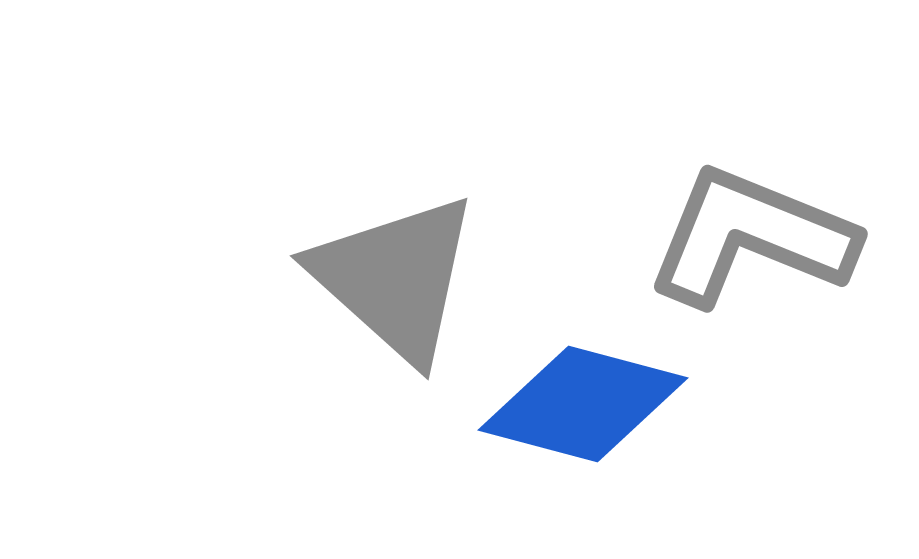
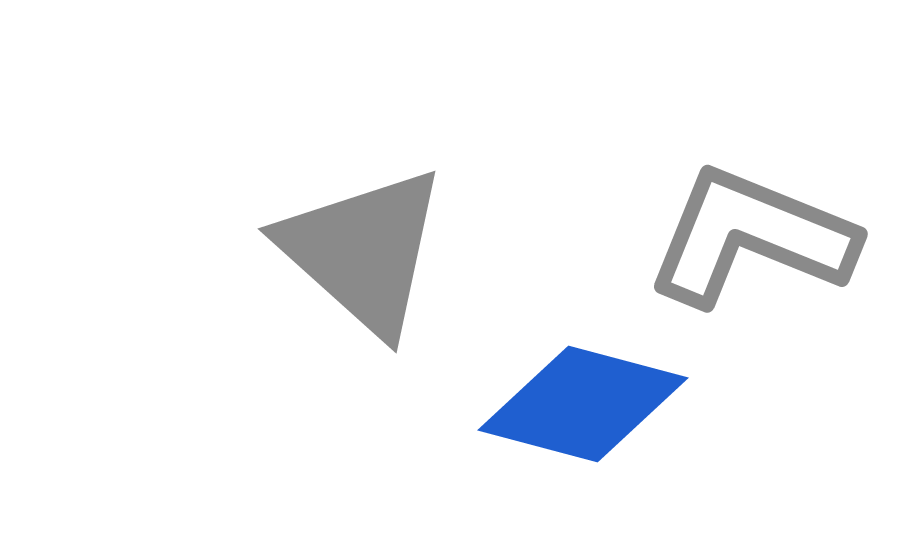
gray triangle: moved 32 px left, 27 px up
